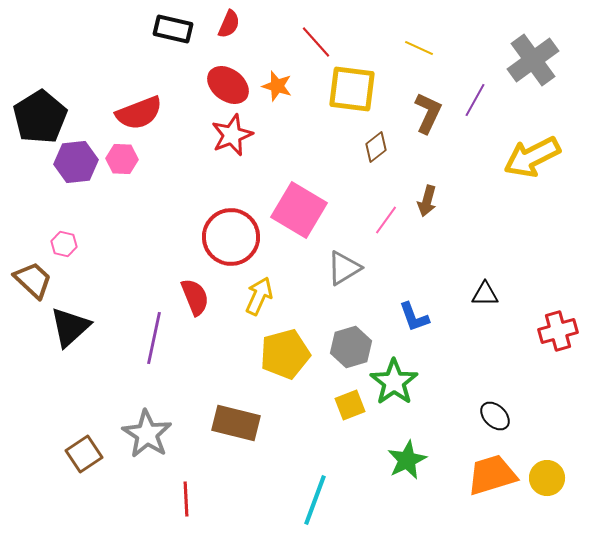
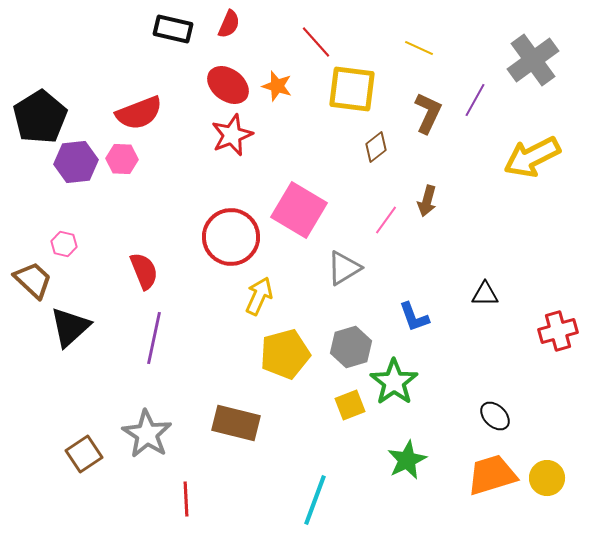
red semicircle at (195, 297): moved 51 px left, 26 px up
